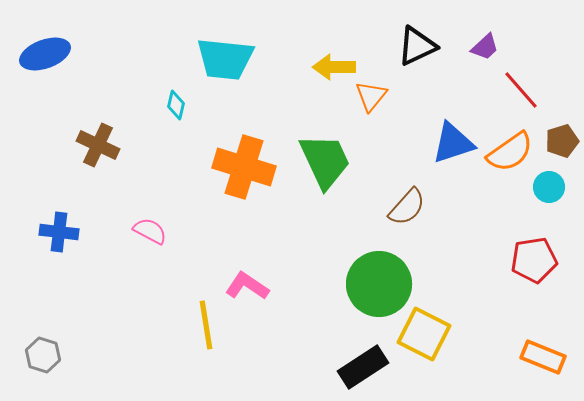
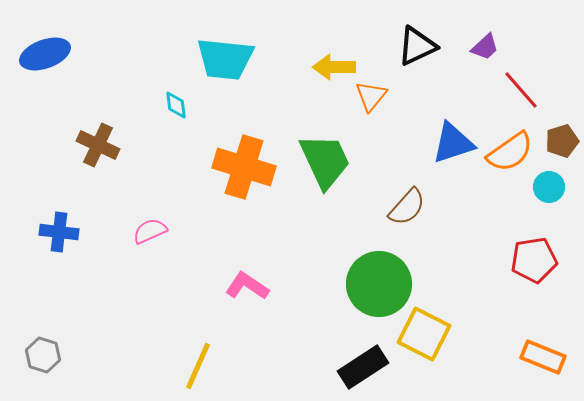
cyan diamond: rotated 20 degrees counterclockwise
pink semicircle: rotated 52 degrees counterclockwise
yellow line: moved 8 px left, 41 px down; rotated 33 degrees clockwise
